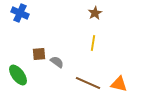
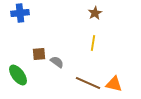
blue cross: rotated 30 degrees counterclockwise
orange triangle: moved 5 px left
